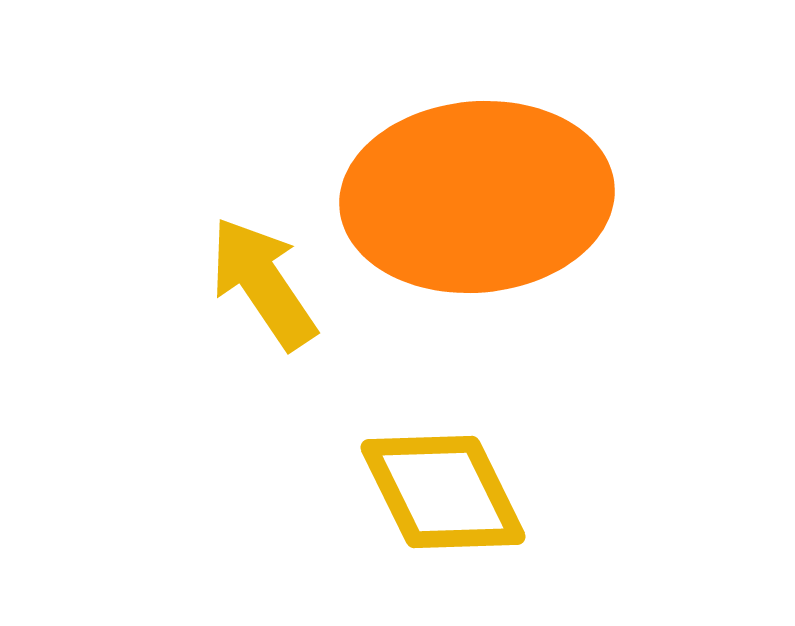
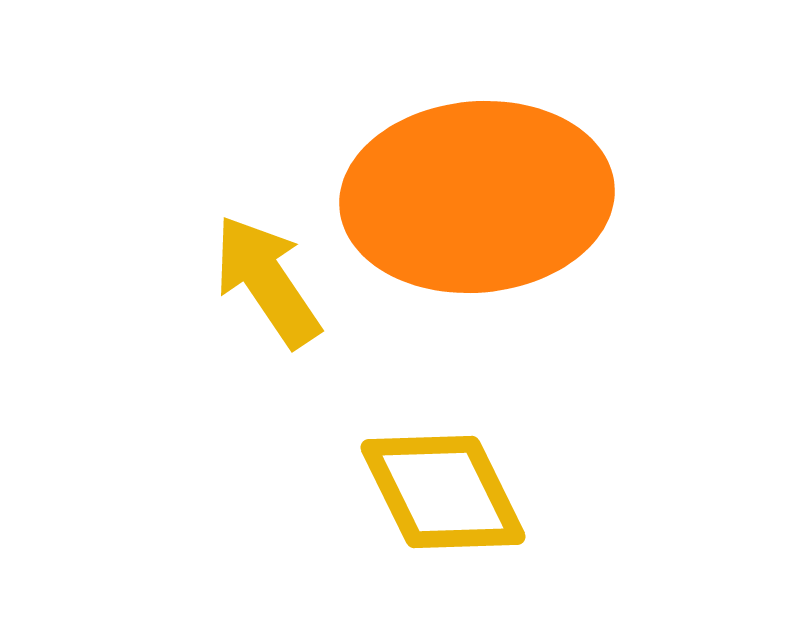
yellow arrow: moved 4 px right, 2 px up
